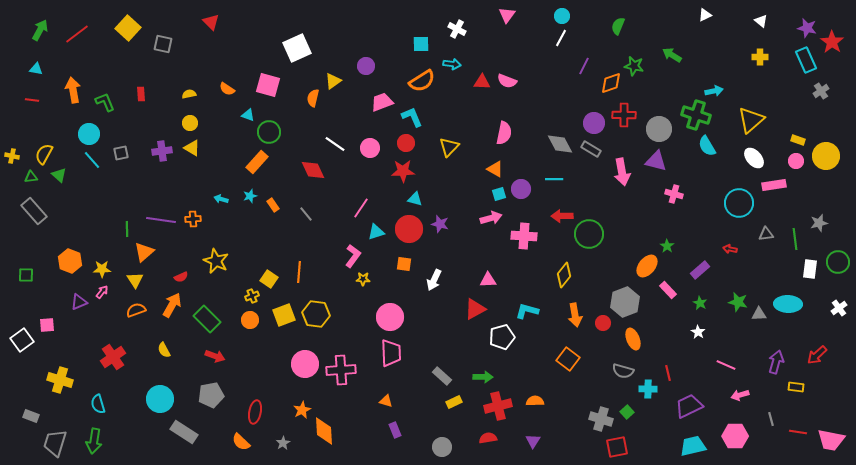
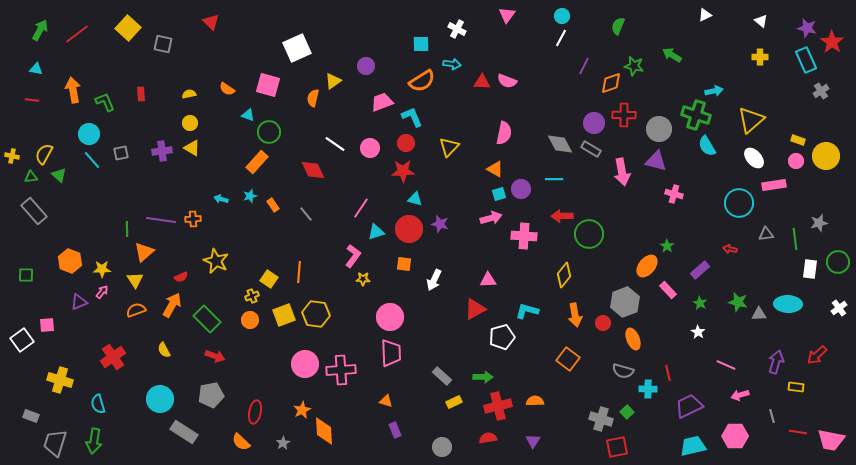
gray line at (771, 419): moved 1 px right, 3 px up
